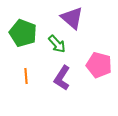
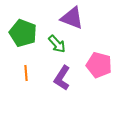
purple triangle: rotated 20 degrees counterclockwise
orange line: moved 3 px up
